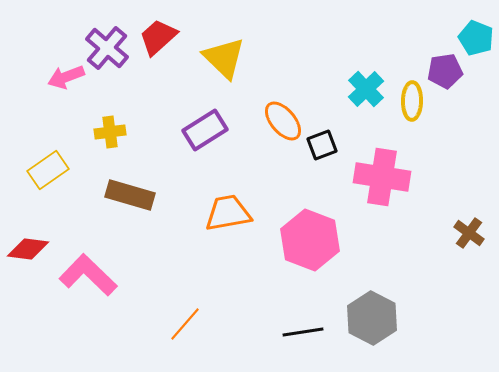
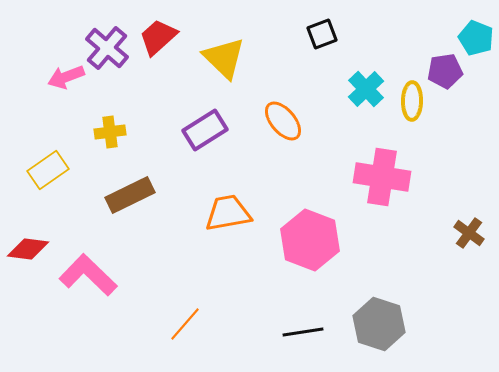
black square: moved 111 px up
brown rectangle: rotated 42 degrees counterclockwise
gray hexagon: moved 7 px right, 6 px down; rotated 9 degrees counterclockwise
